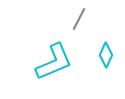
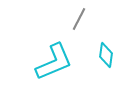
cyan diamond: rotated 15 degrees counterclockwise
